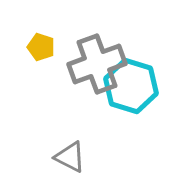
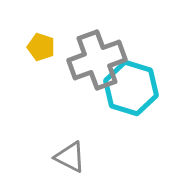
gray cross: moved 4 px up
cyan hexagon: moved 2 px down
